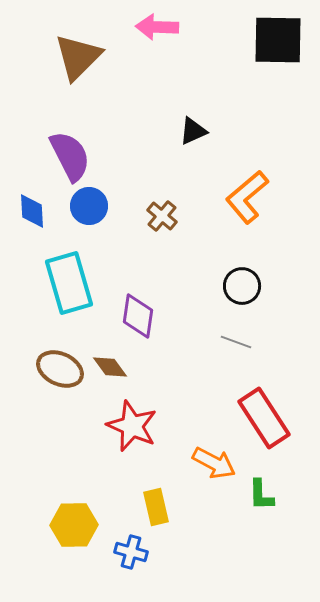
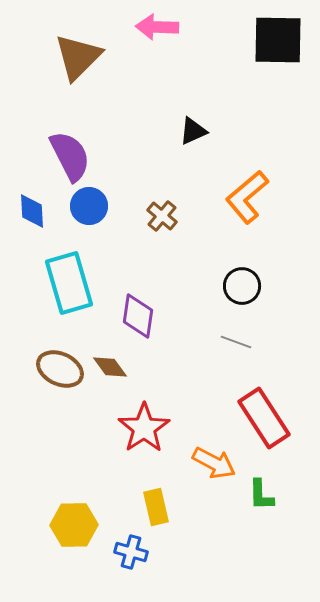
red star: moved 12 px right, 2 px down; rotated 15 degrees clockwise
